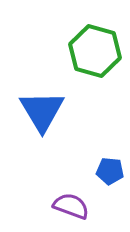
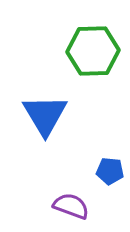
green hexagon: moved 2 px left; rotated 18 degrees counterclockwise
blue triangle: moved 3 px right, 4 px down
